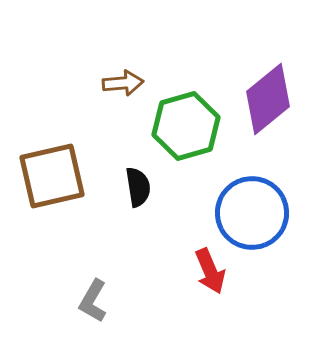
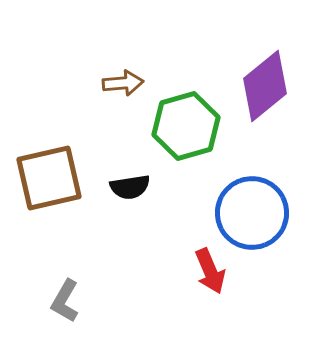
purple diamond: moved 3 px left, 13 px up
brown square: moved 3 px left, 2 px down
black semicircle: moved 8 px left; rotated 90 degrees clockwise
gray L-shape: moved 28 px left
